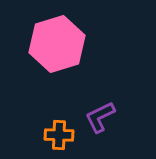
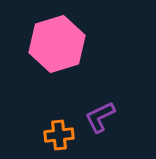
orange cross: rotated 8 degrees counterclockwise
